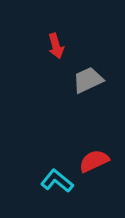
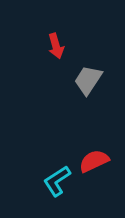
gray trapezoid: rotated 32 degrees counterclockwise
cyan L-shape: rotated 72 degrees counterclockwise
